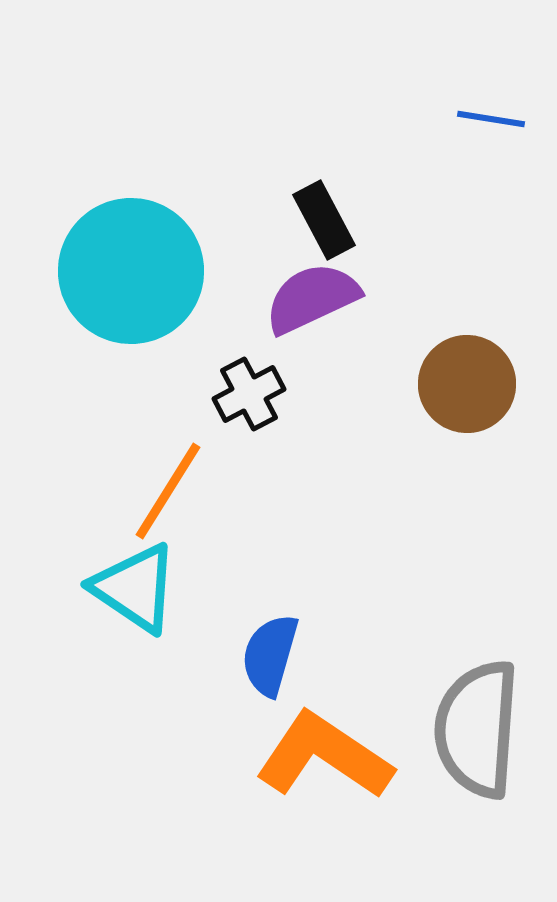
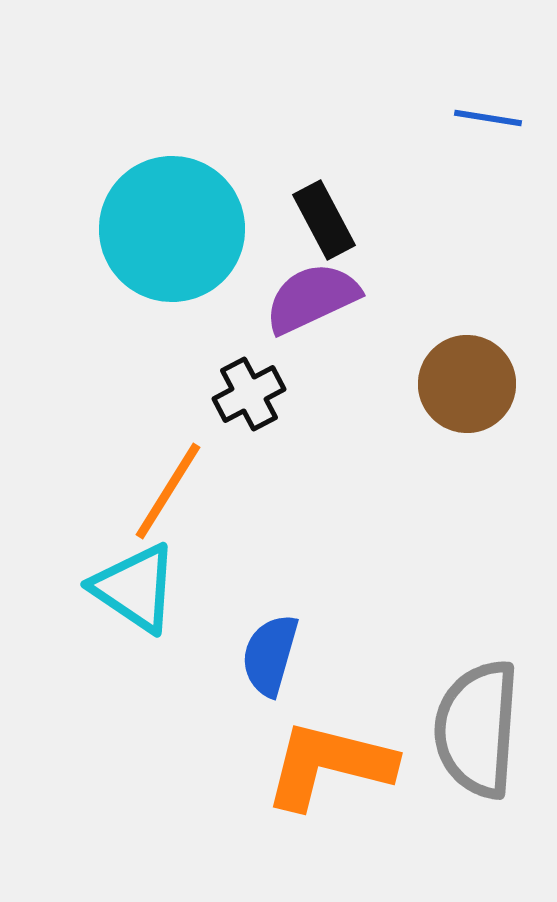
blue line: moved 3 px left, 1 px up
cyan circle: moved 41 px right, 42 px up
orange L-shape: moved 5 px right, 9 px down; rotated 20 degrees counterclockwise
